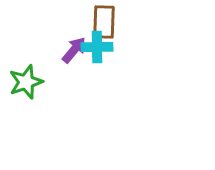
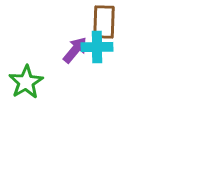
purple arrow: moved 1 px right
green star: rotated 12 degrees counterclockwise
